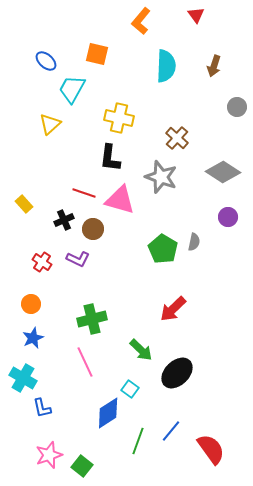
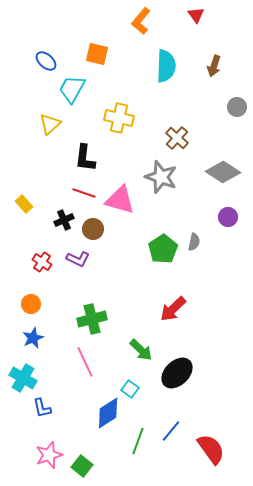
black L-shape: moved 25 px left
green pentagon: rotated 8 degrees clockwise
